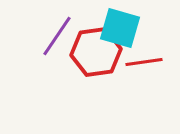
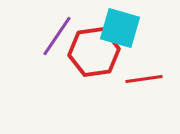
red hexagon: moved 2 px left
red line: moved 17 px down
